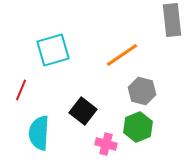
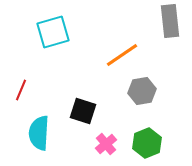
gray rectangle: moved 2 px left, 1 px down
cyan square: moved 18 px up
gray hexagon: rotated 24 degrees counterclockwise
black square: rotated 20 degrees counterclockwise
green hexagon: moved 9 px right, 16 px down
pink cross: rotated 35 degrees clockwise
